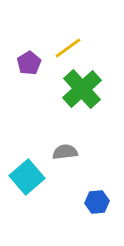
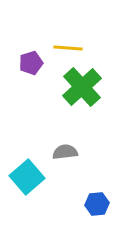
yellow line: rotated 40 degrees clockwise
purple pentagon: moved 2 px right; rotated 15 degrees clockwise
green cross: moved 2 px up
blue hexagon: moved 2 px down
